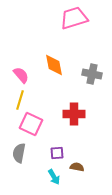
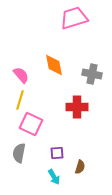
red cross: moved 3 px right, 7 px up
brown semicircle: moved 3 px right; rotated 96 degrees clockwise
